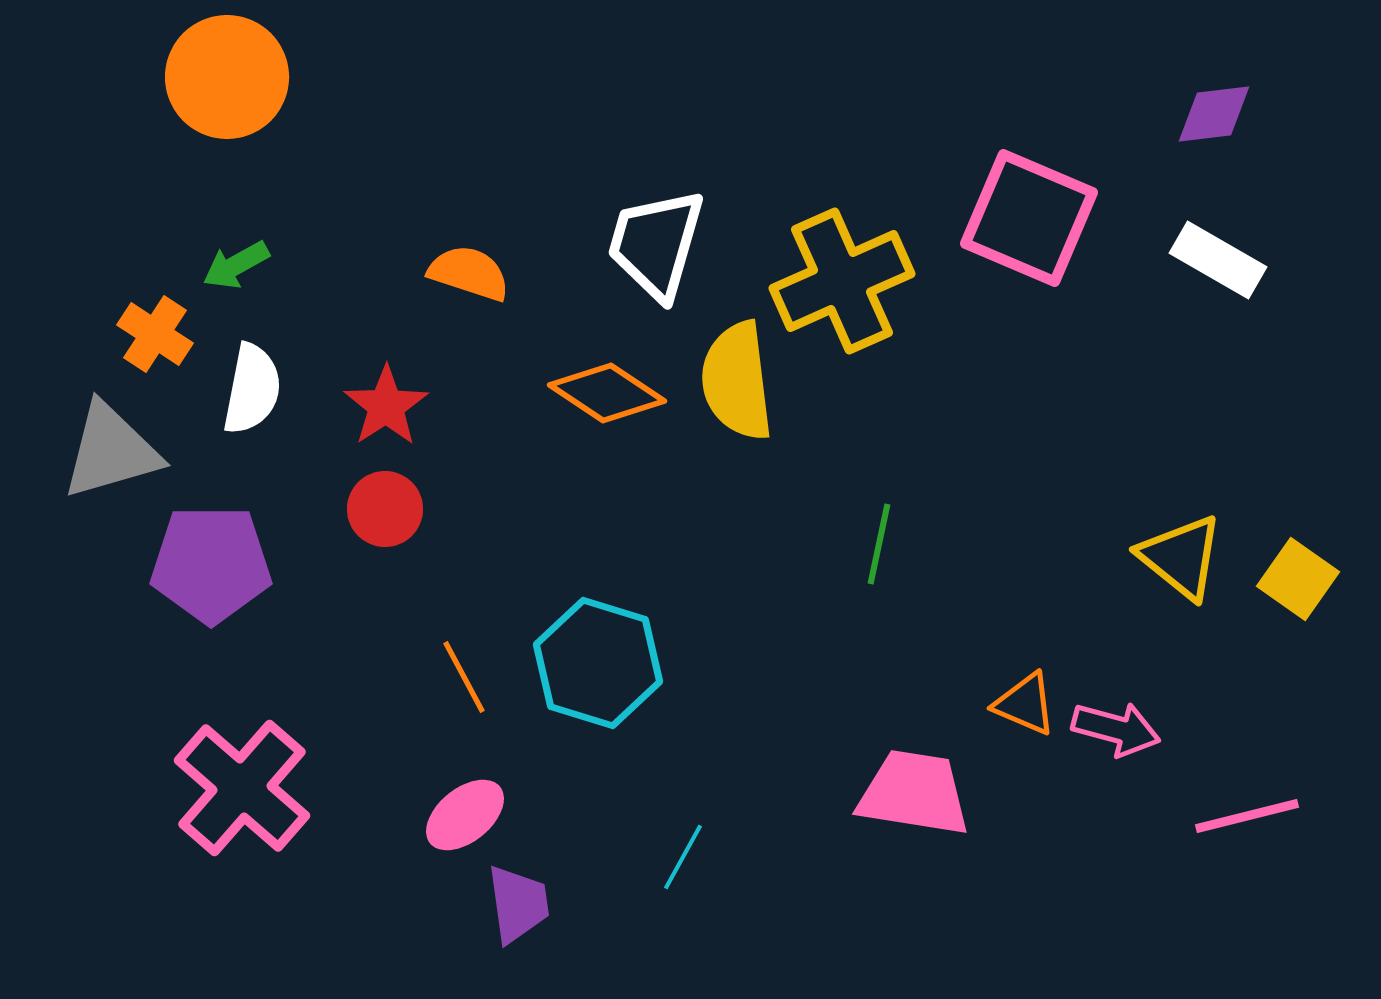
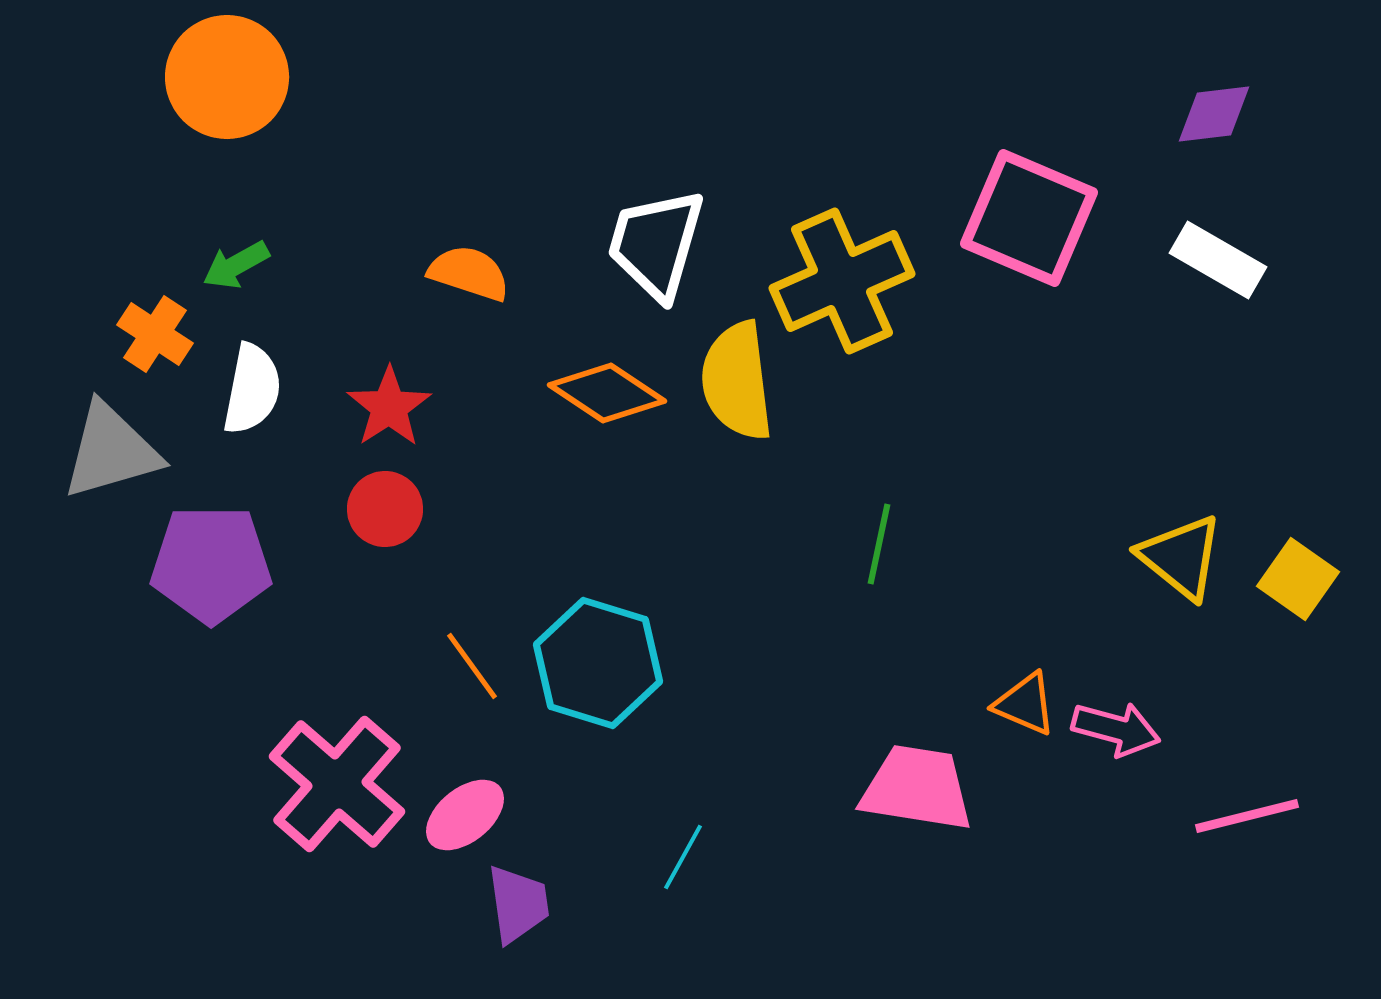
red star: moved 3 px right, 1 px down
orange line: moved 8 px right, 11 px up; rotated 8 degrees counterclockwise
pink cross: moved 95 px right, 4 px up
pink trapezoid: moved 3 px right, 5 px up
